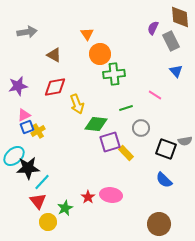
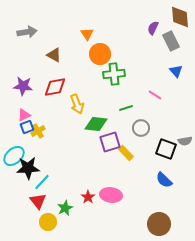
purple star: moved 5 px right; rotated 18 degrees clockwise
